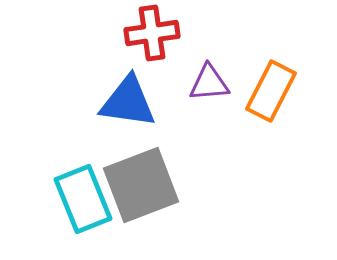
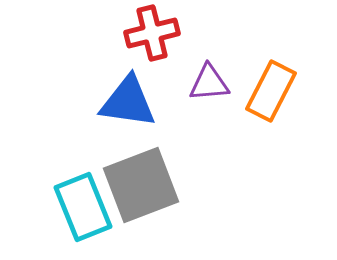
red cross: rotated 6 degrees counterclockwise
cyan rectangle: moved 8 px down
